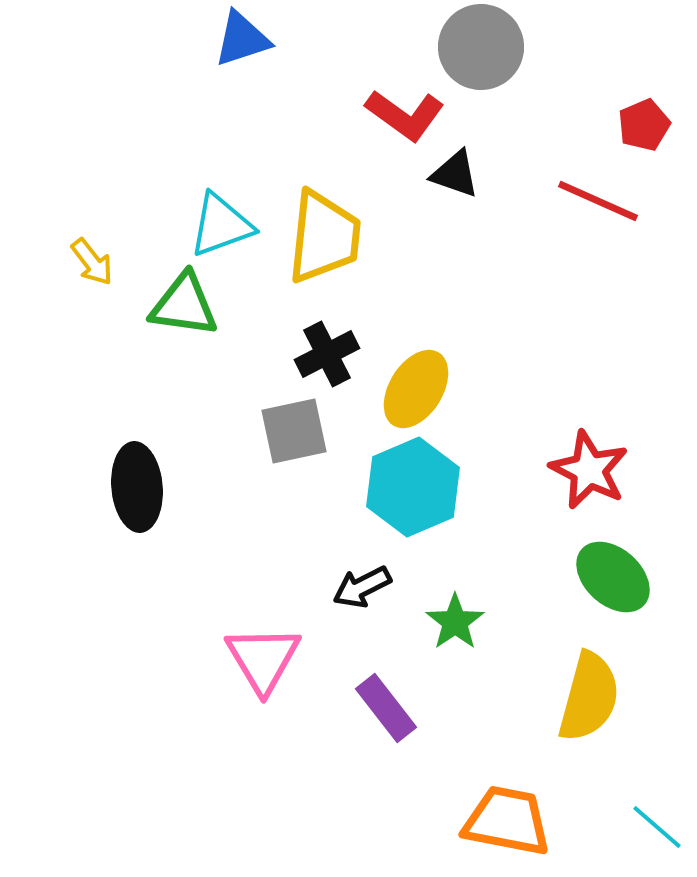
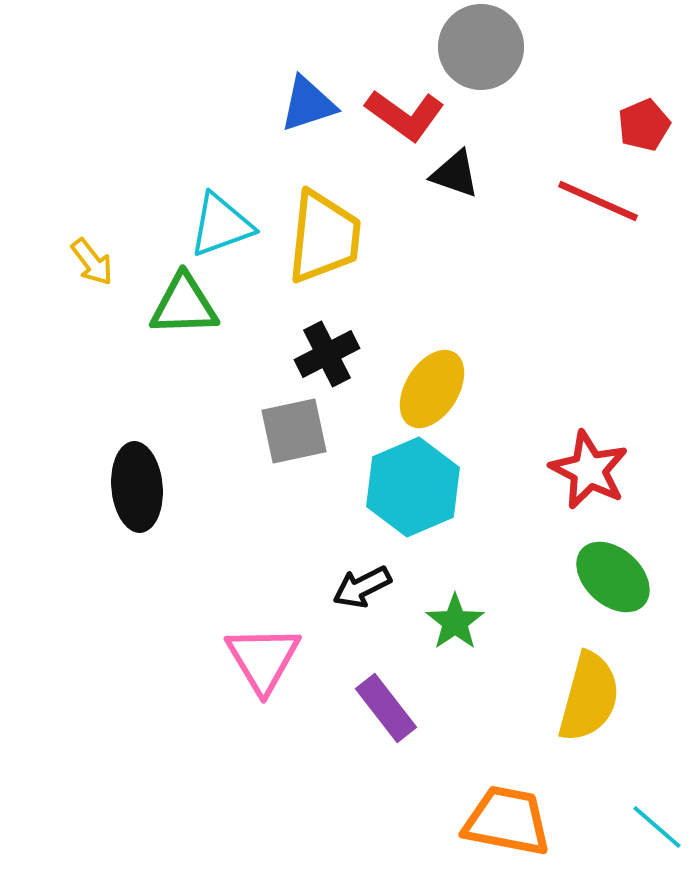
blue triangle: moved 66 px right, 65 px down
green triangle: rotated 10 degrees counterclockwise
yellow ellipse: moved 16 px right
